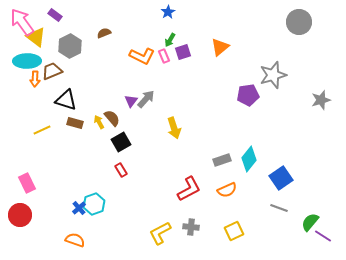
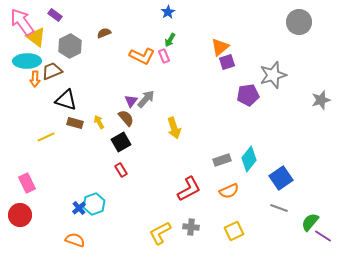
purple square at (183, 52): moved 44 px right, 10 px down
brown semicircle at (112, 118): moved 14 px right
yellow line at (42, 130): moved 4 px right, 7 px down
orange semicircle at (227, 190): moved 2 px right, 1 px down
